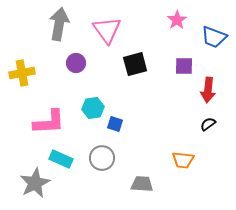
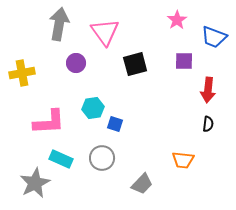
pink triangle: moved 2 px left, 2 px down
purple square: moved 5 px up
black semicircle: rotated 133 degrees clockwise
gray trapezoid: rotated 130 degrees clockwise
